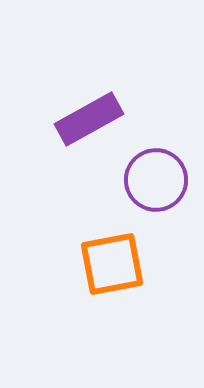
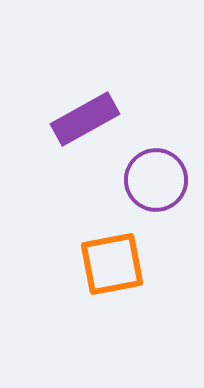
purple rectangle: moved 4 px left
